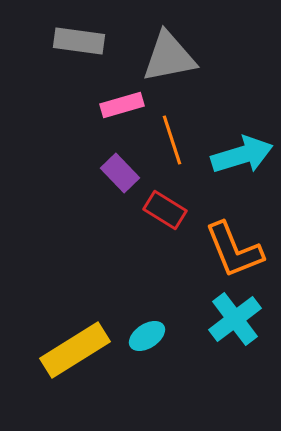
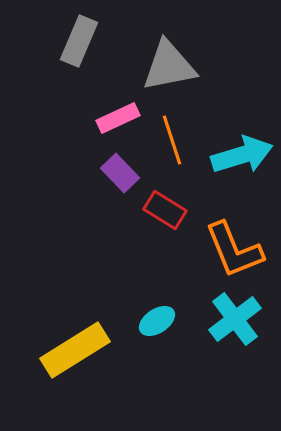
gray rectangle: rotated 75 degrees counterclockwise
gray triangle: moved 9 px down
pink rectangle: moved 4 px left, 13 px down; rotated 9 degrees counterclockwise
cyan ellipse: moved 10 px right, 15 px up
